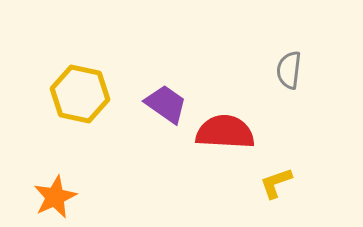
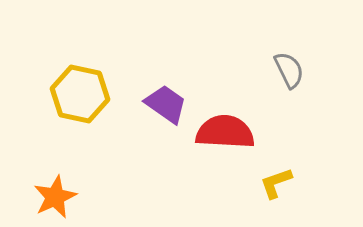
gray semicircle: rotated 147 degrees clockwise
